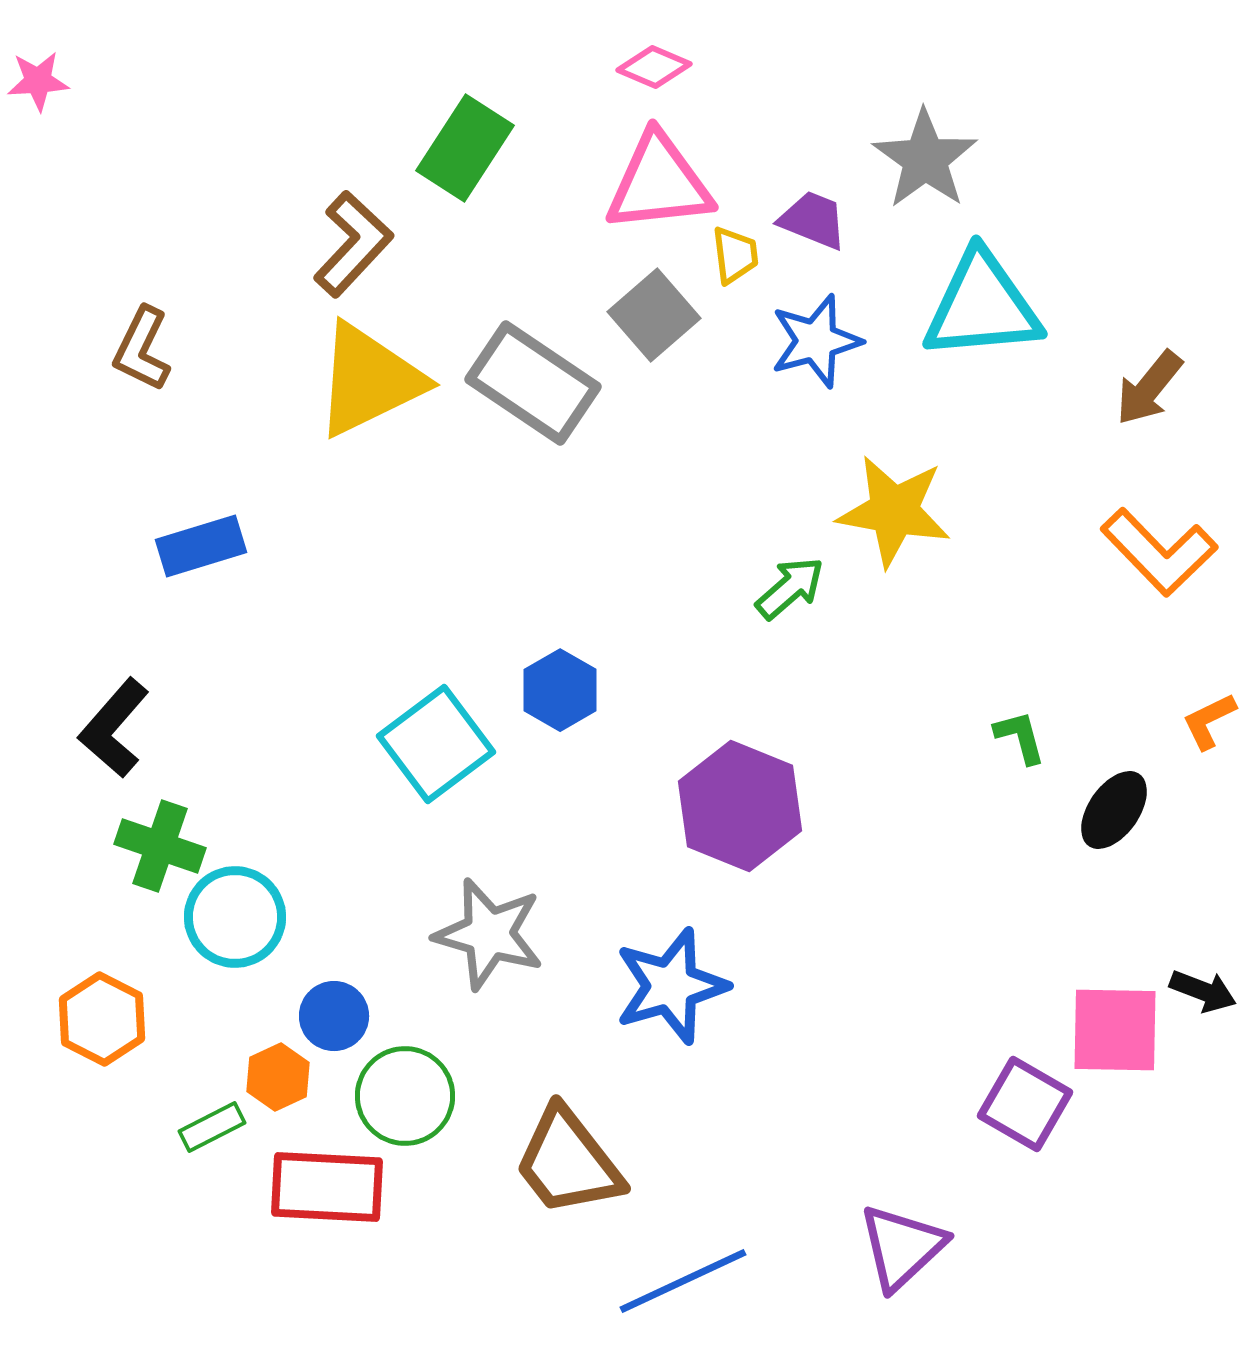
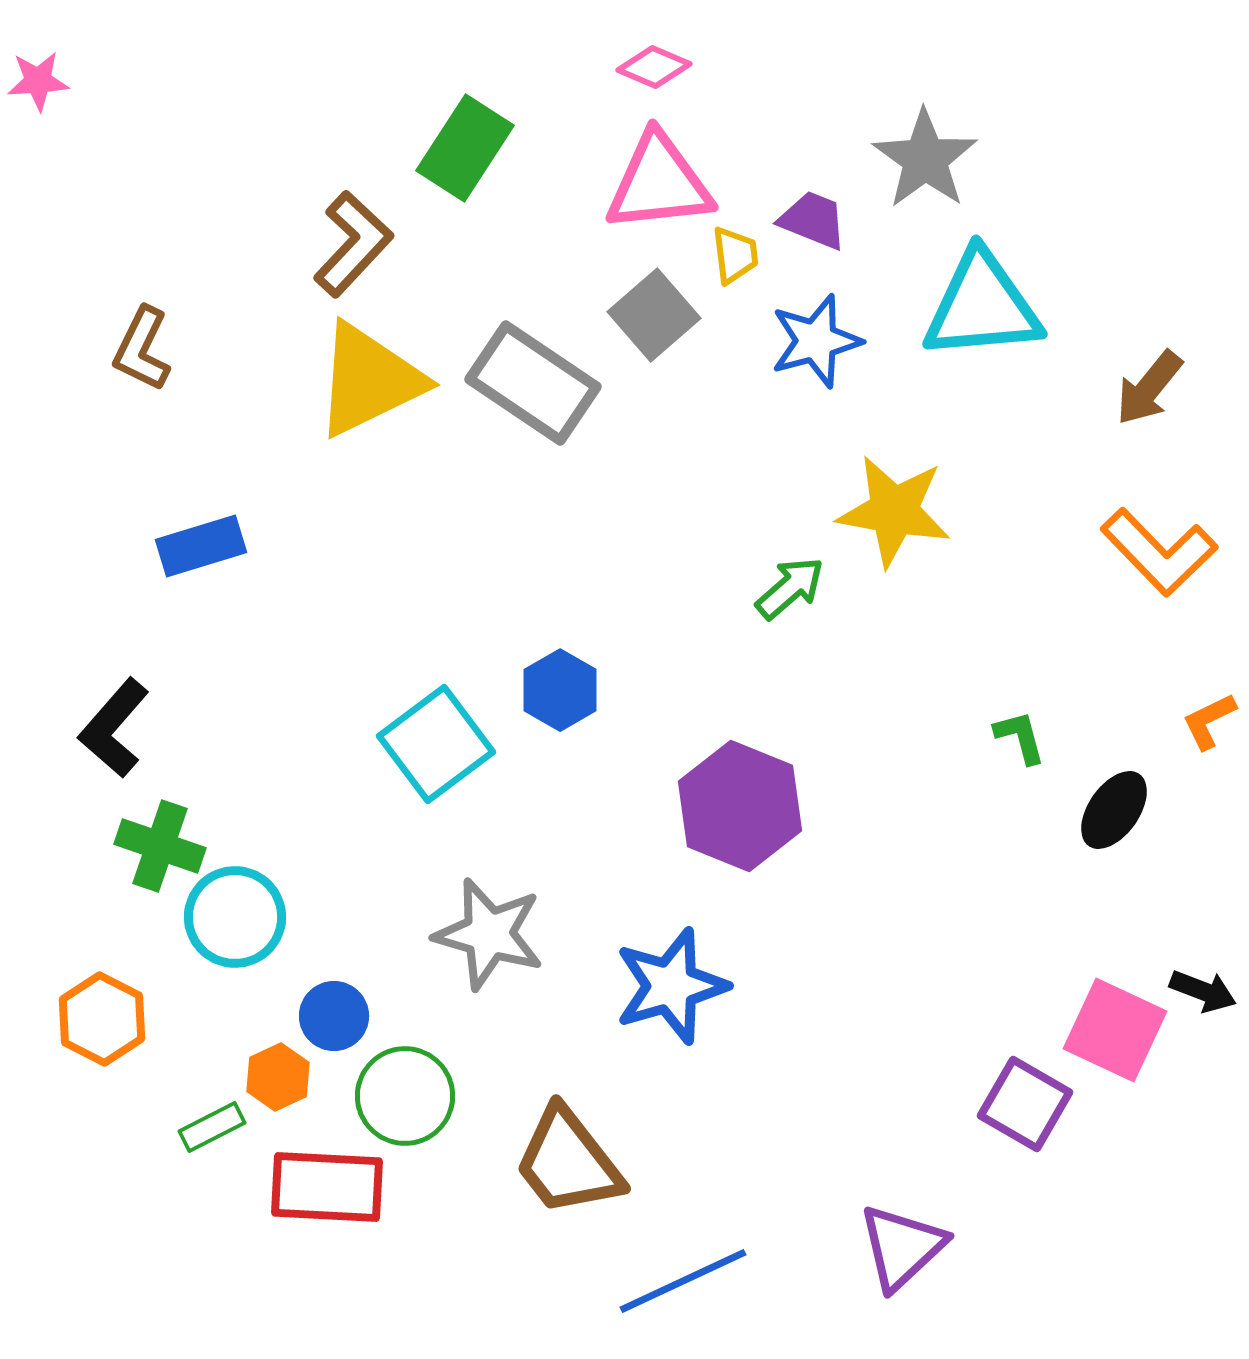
pink square at (1115, 1030): rotated 24 degrees clockwise
